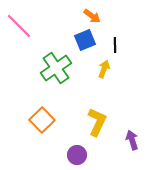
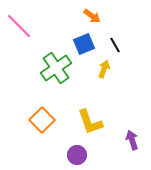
blue square: moved 1 px left, 4 px down
black line: rotated 28 degrees counterclockwise
yellow L-shape: moved 7 px left; rotated 136 degrees clockwise
